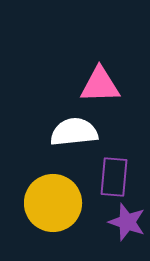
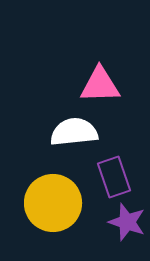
purple rectangle: rotated 24 degrees counterclockwise
